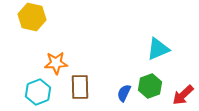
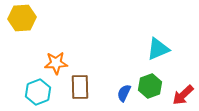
yellow hexagon: moved 10 px left, 1 px down; rotated 16 degrees counterclockwise
